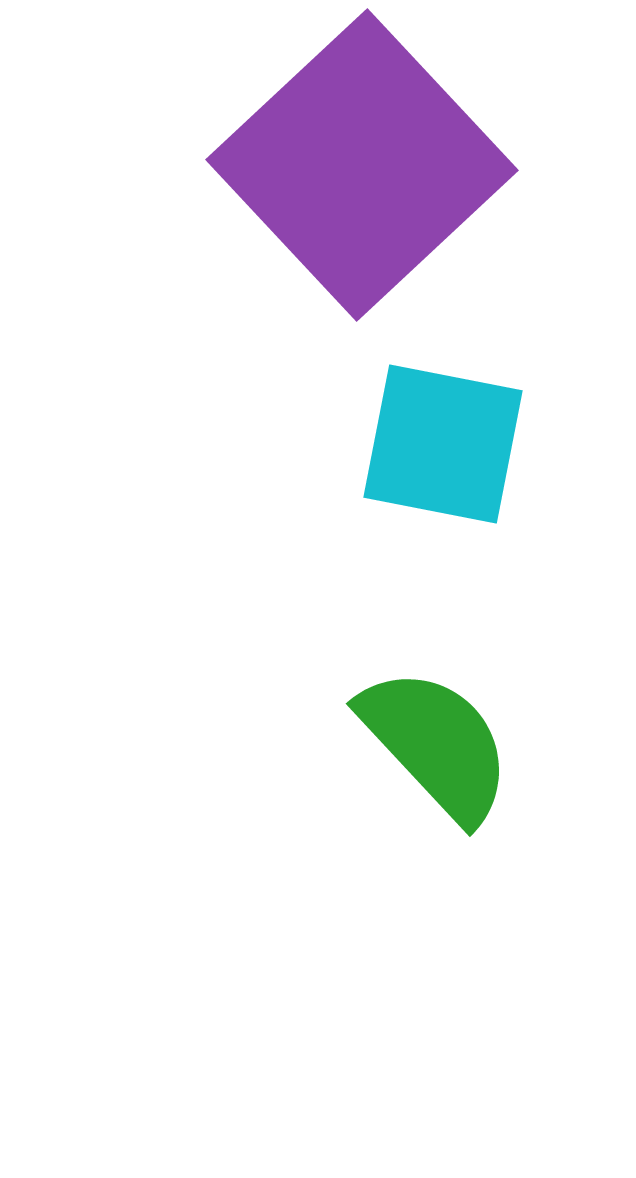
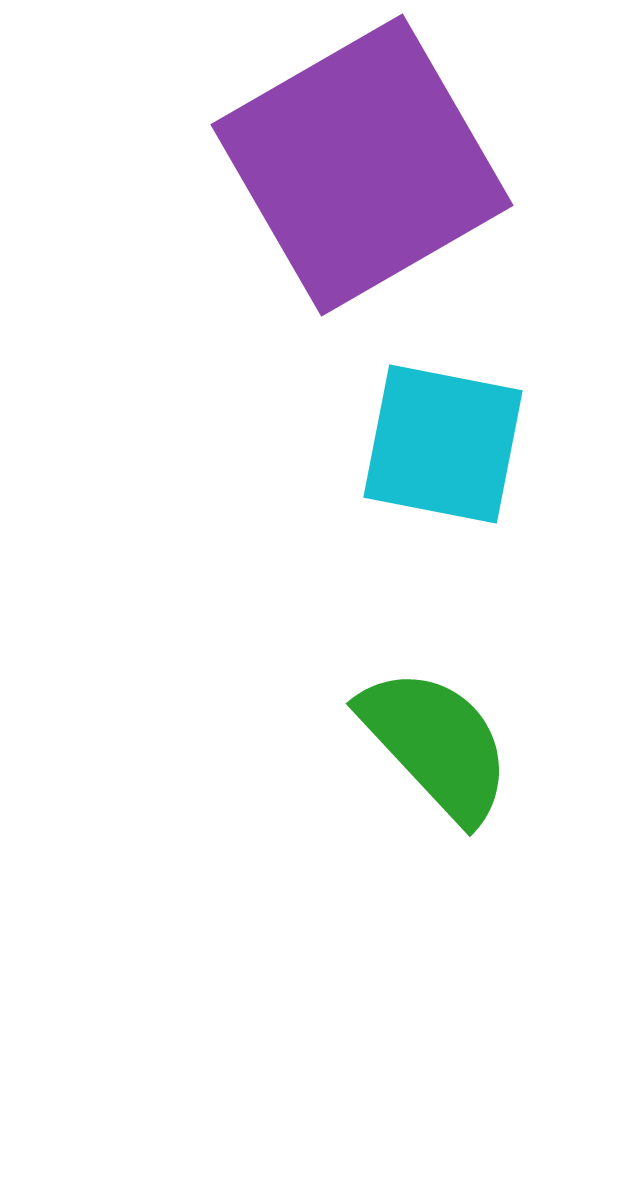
purple square: rotated 13 degrees clockwise
